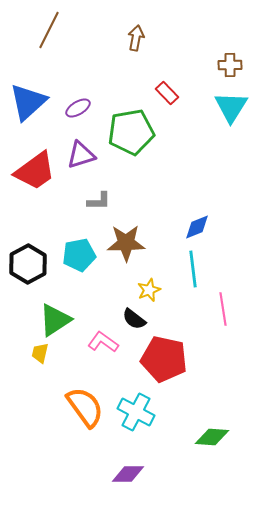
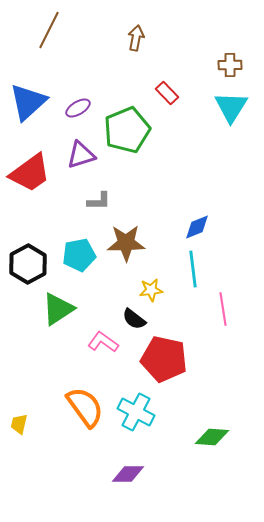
green pentagon: moved 4 px left, 2 px up; rotated 12 degrees counterclockwise
red trapezoid: moved 5 px left, 2 px down
yellow star: moved 2 px right; rotated 15 degrees clockwise
green triangle: moved 3 px right, 11 px up
yellow trapezoid: moved 21 px left, 71 px down
